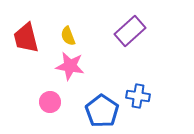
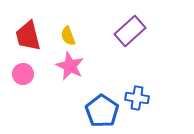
red trapezoid: moved 2 px right, 2 px up
pink star: rotated 16 degrees clockwise
blue cross: moved 1 px left, 2 px down
pink circle: moved 27 px left, 28 px up
